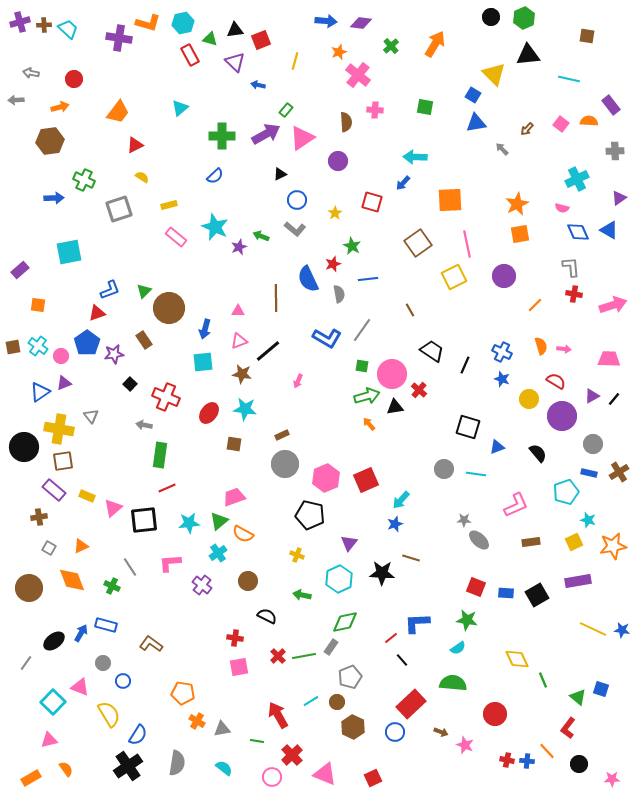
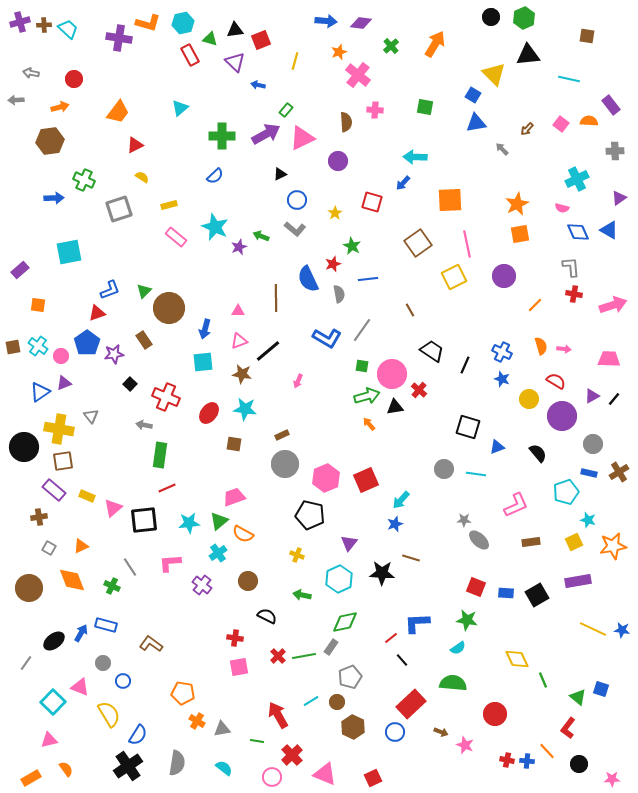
pink triangle at (302, 138): rotated 8 degrees clockwise
